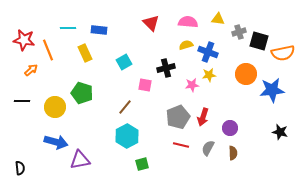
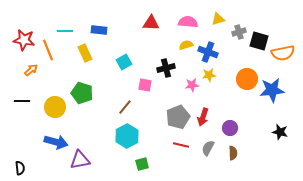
yellow triangle: rotated 24 degrees counterclockwise
red triangle: rotated 42 degrees counterclockwise
cyan line: moved 3 px left, 3 px down
orange circle: moved 1 px right, 5 px down
